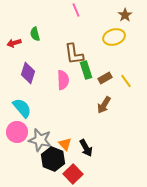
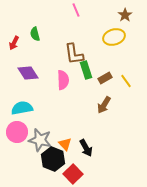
red arrow: rotated 48 degrees counterclockwise
purple diamond: rotated 50 degrees counterclockwise
cyan semicircle: rotated 60 degrees counterclockwise
